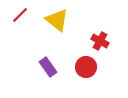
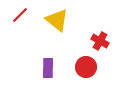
purple rectangle: moved 1 px down; rotated 36 degrees clockwise
